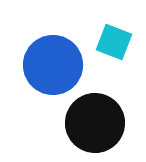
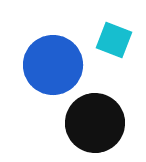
cyan square: moved 2 px up
